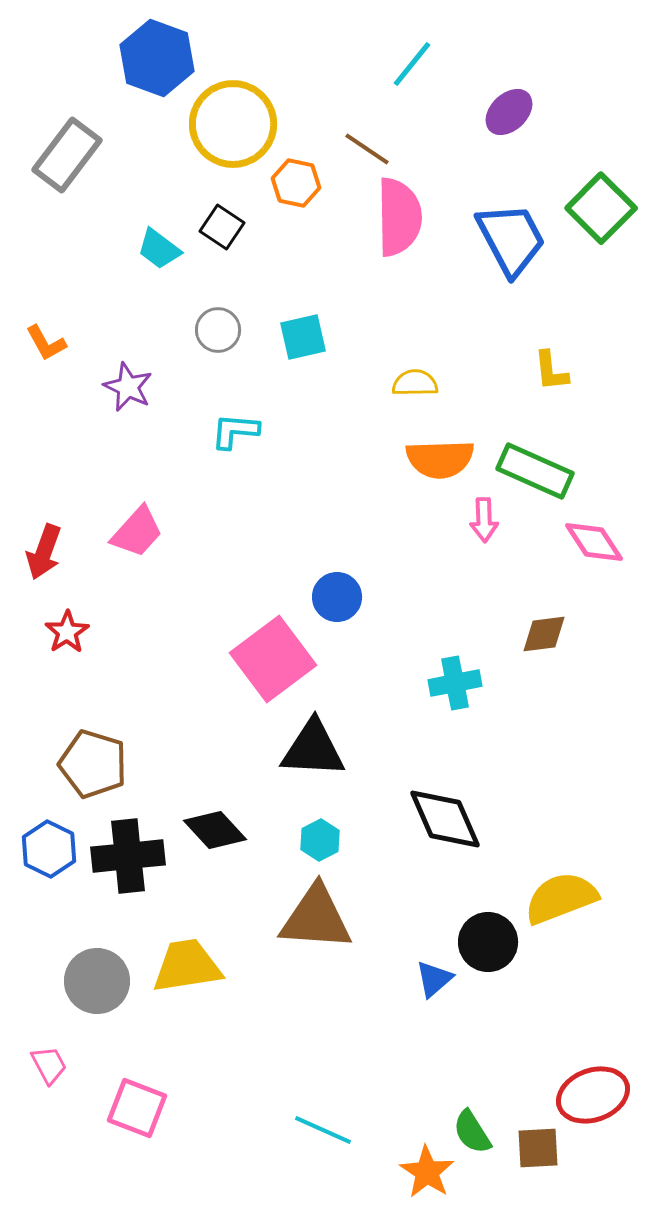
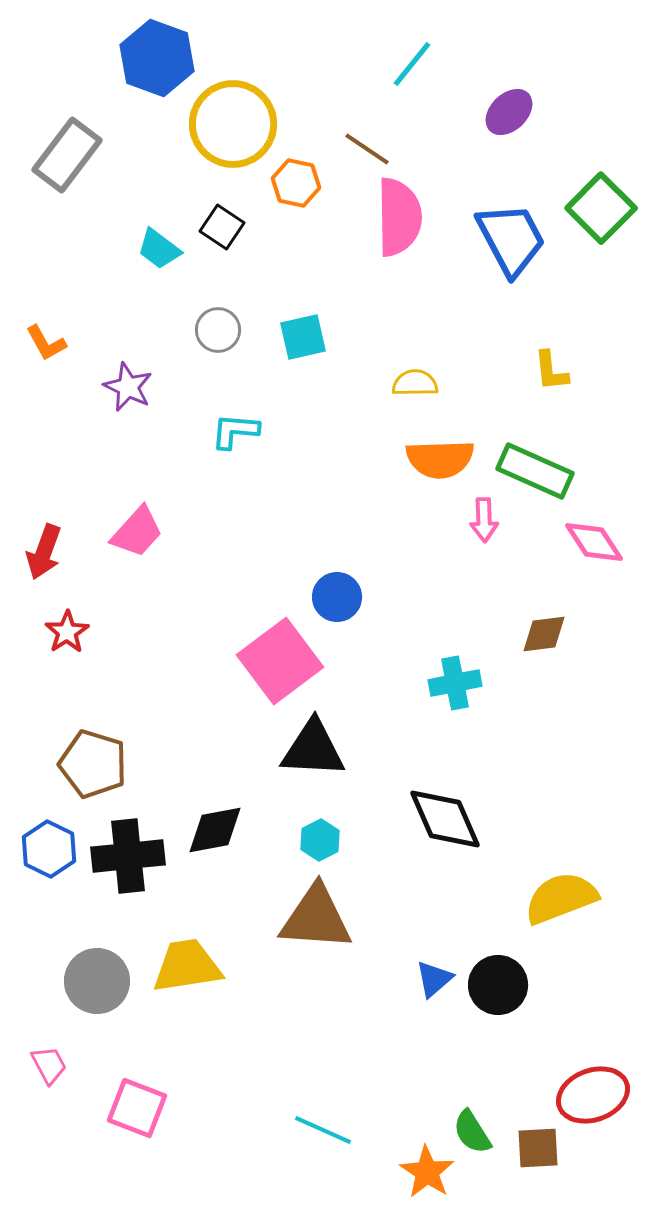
pink square at (273, 659): moved 7 px right, 2 px down
black diamond at (215, 830): rotated 58 degrees counterclockwise
black circle at (488, 942): moved 10 px right, 43 px down
